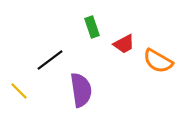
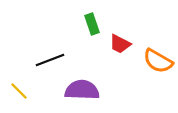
green rectangle: moved 3 px up
red trapezoid: moved 4 px left; rotated 55 degrees clockwise
black line: rotated 16 degrees clockwise
purple semicircle: moved 1 px right; rotated 80 degrees counterclockwise
